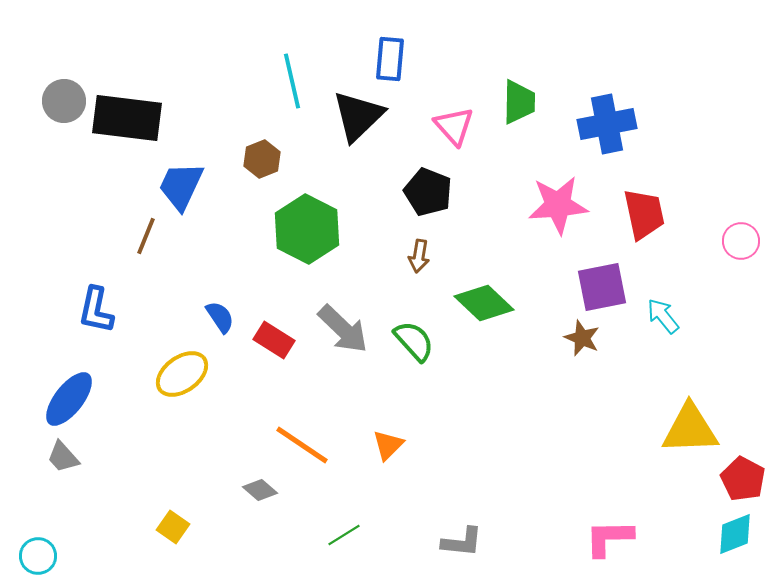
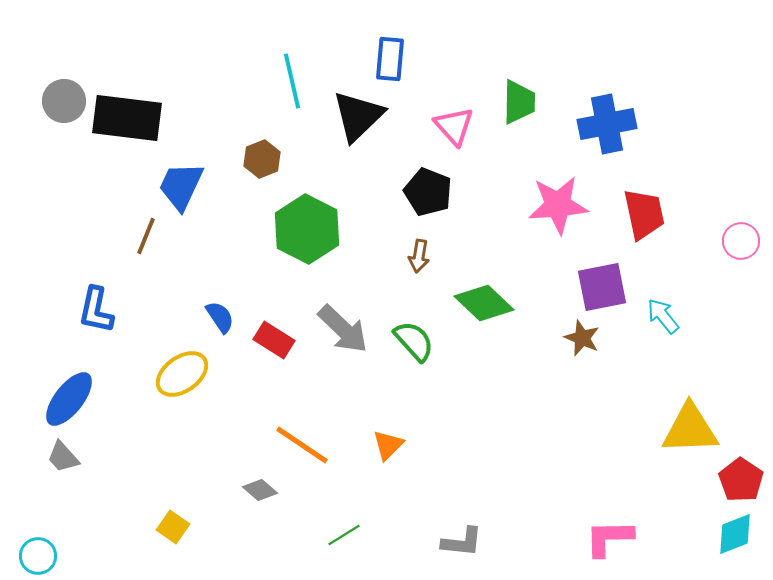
red pentagon: moved 2 px left, 1 px down; rotated 6 degrees clockwise
